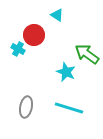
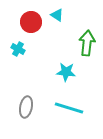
red circle: moved 3 px left, 13 px up
green arrow: moved 11 px up; rotated 60 degrees clockwise
cyan star: rotated 18 degrees counterclockwise
